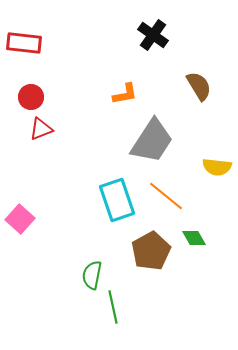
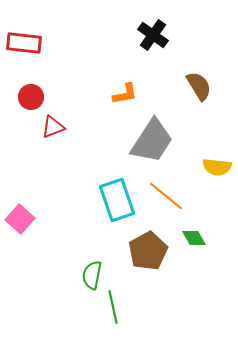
red triangle: moved 12 px right, 2 px up
brown pentagon: moved 3 px left
